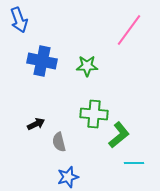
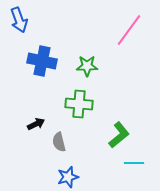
green cross: moved 15 px left, 10 px up
